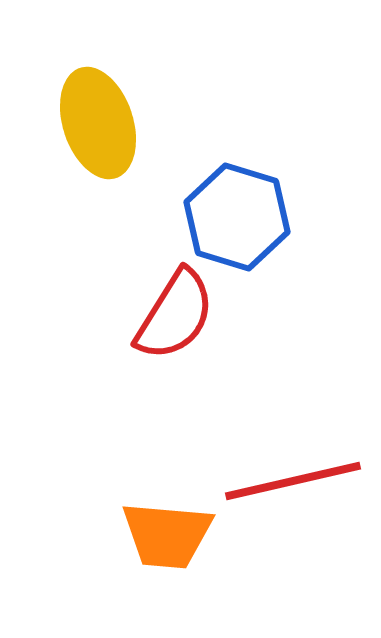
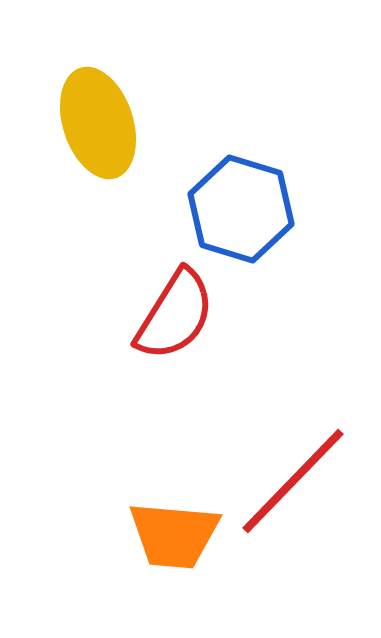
blue hexagon: moved 4 px right, 8 px up
red line: rotated 33 degrees counterclockwise
orange trapezoid: moved 7 px right
